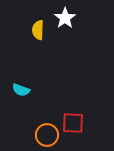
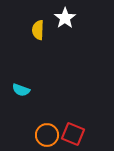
red square: moved 11 px down; rotated 20 degrees clockwise
